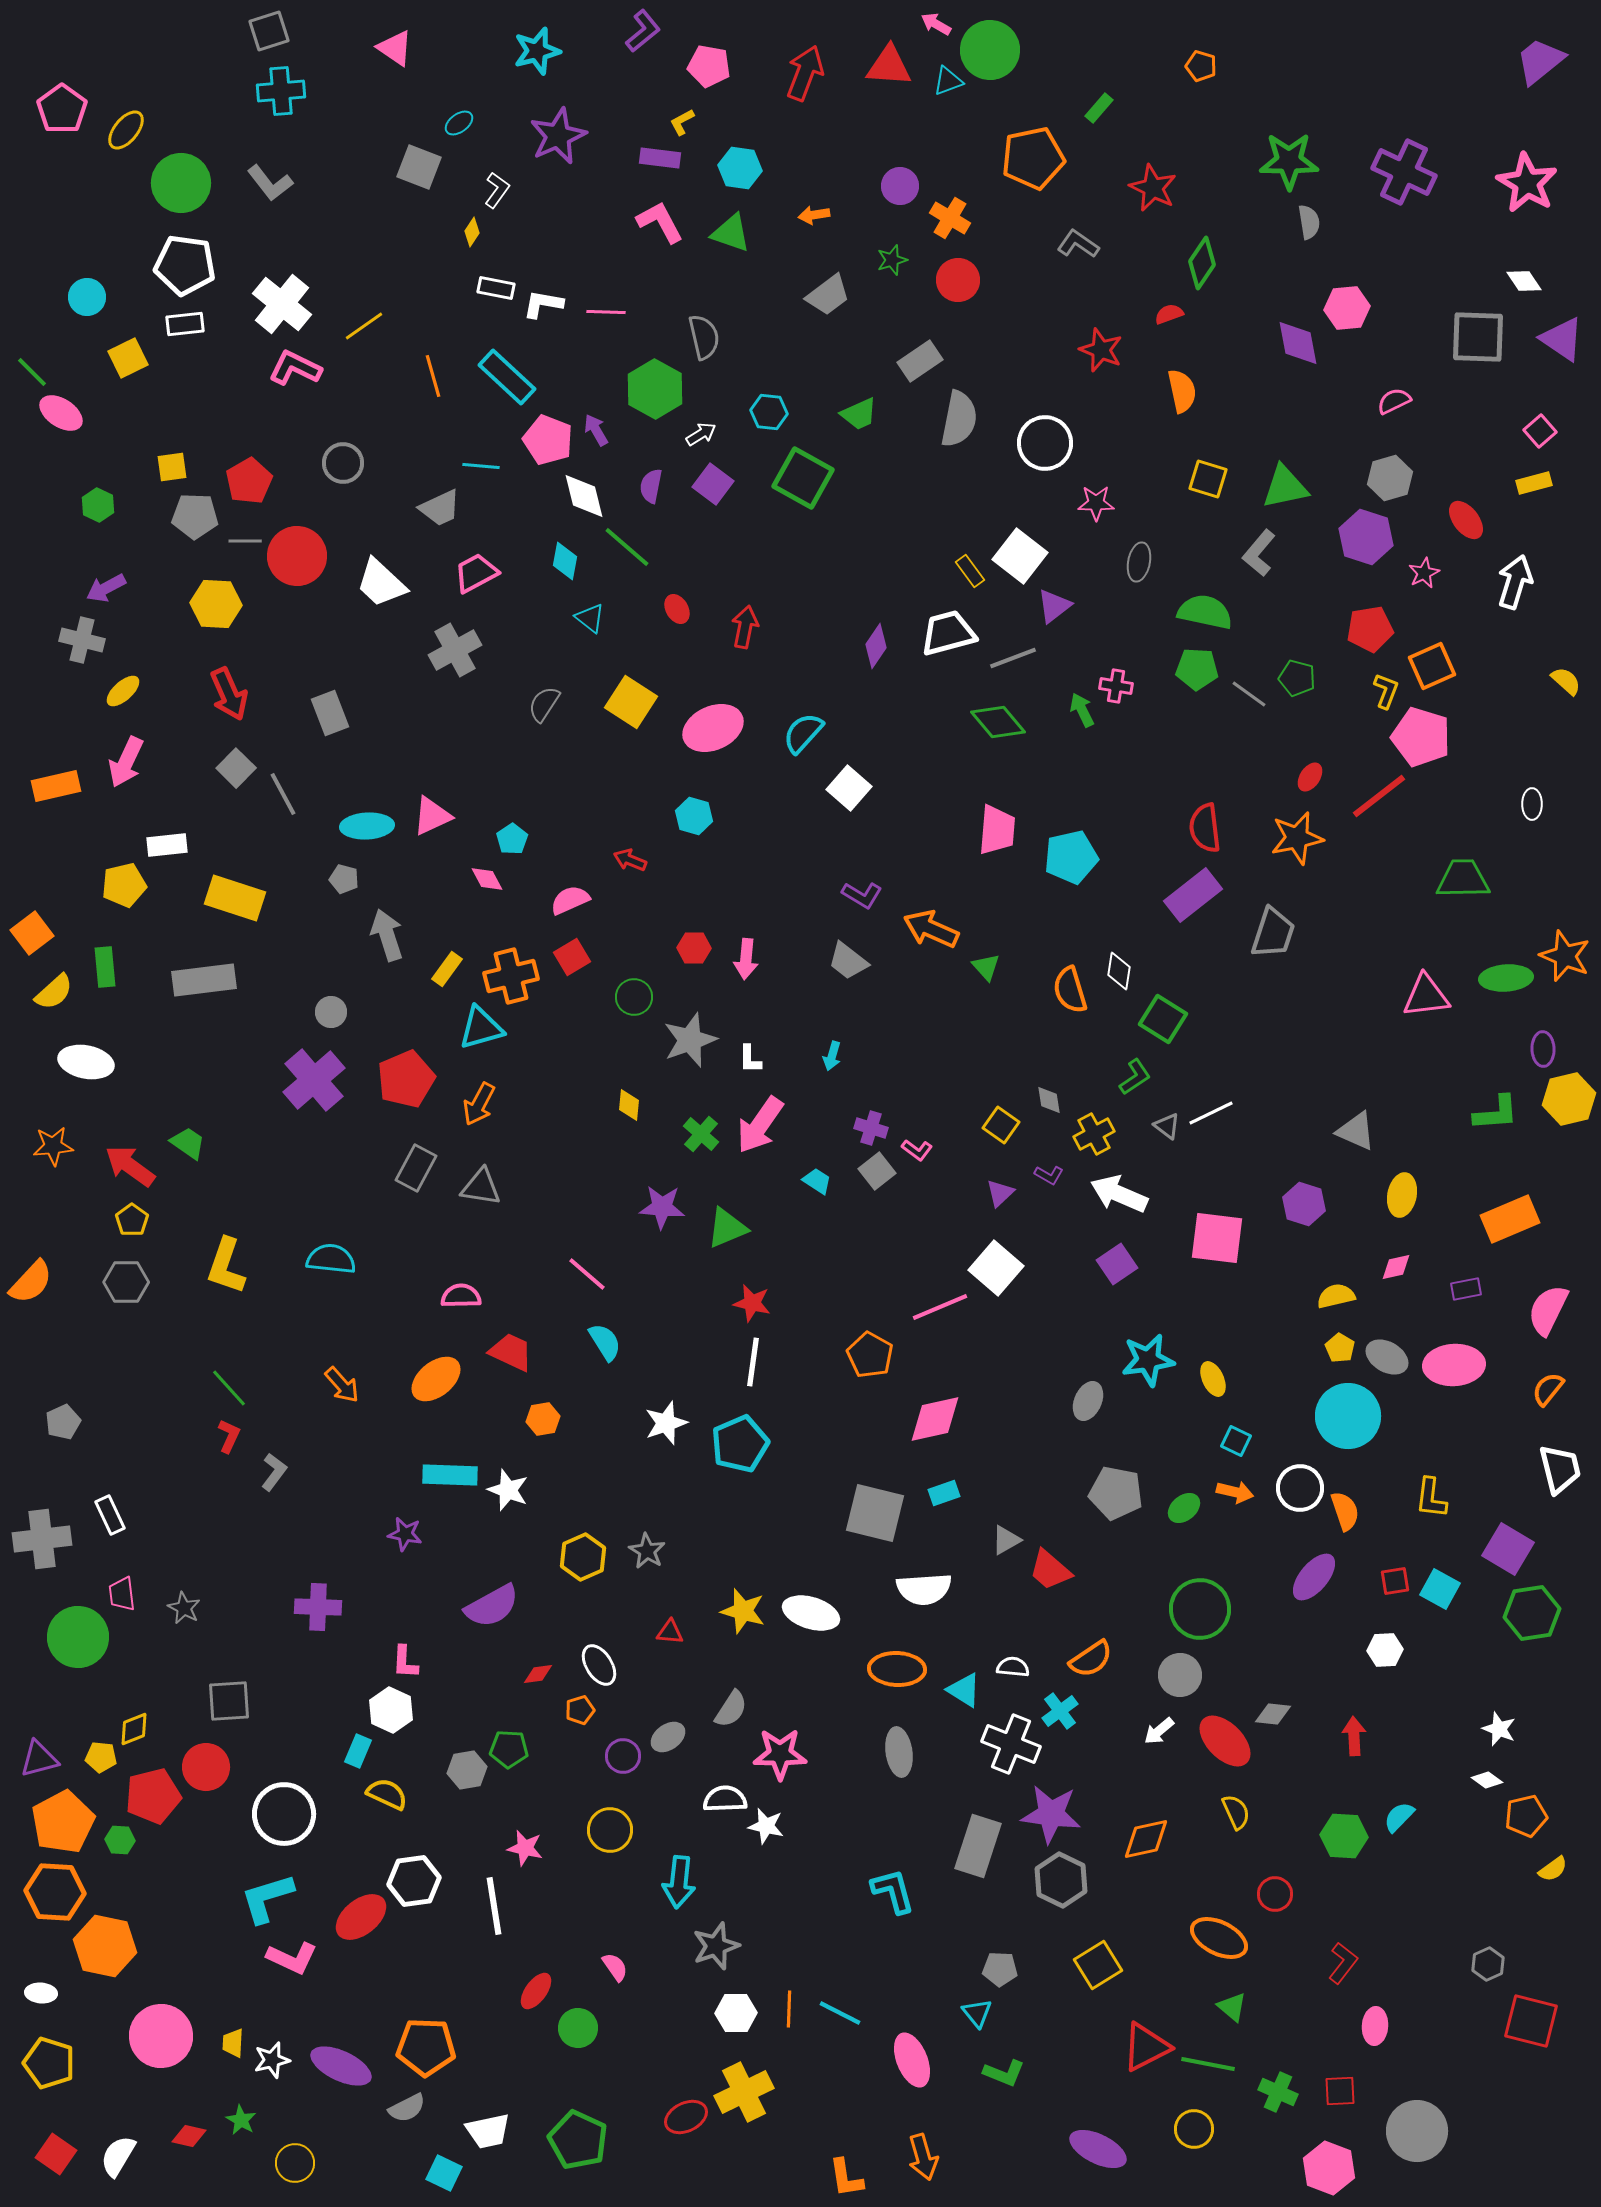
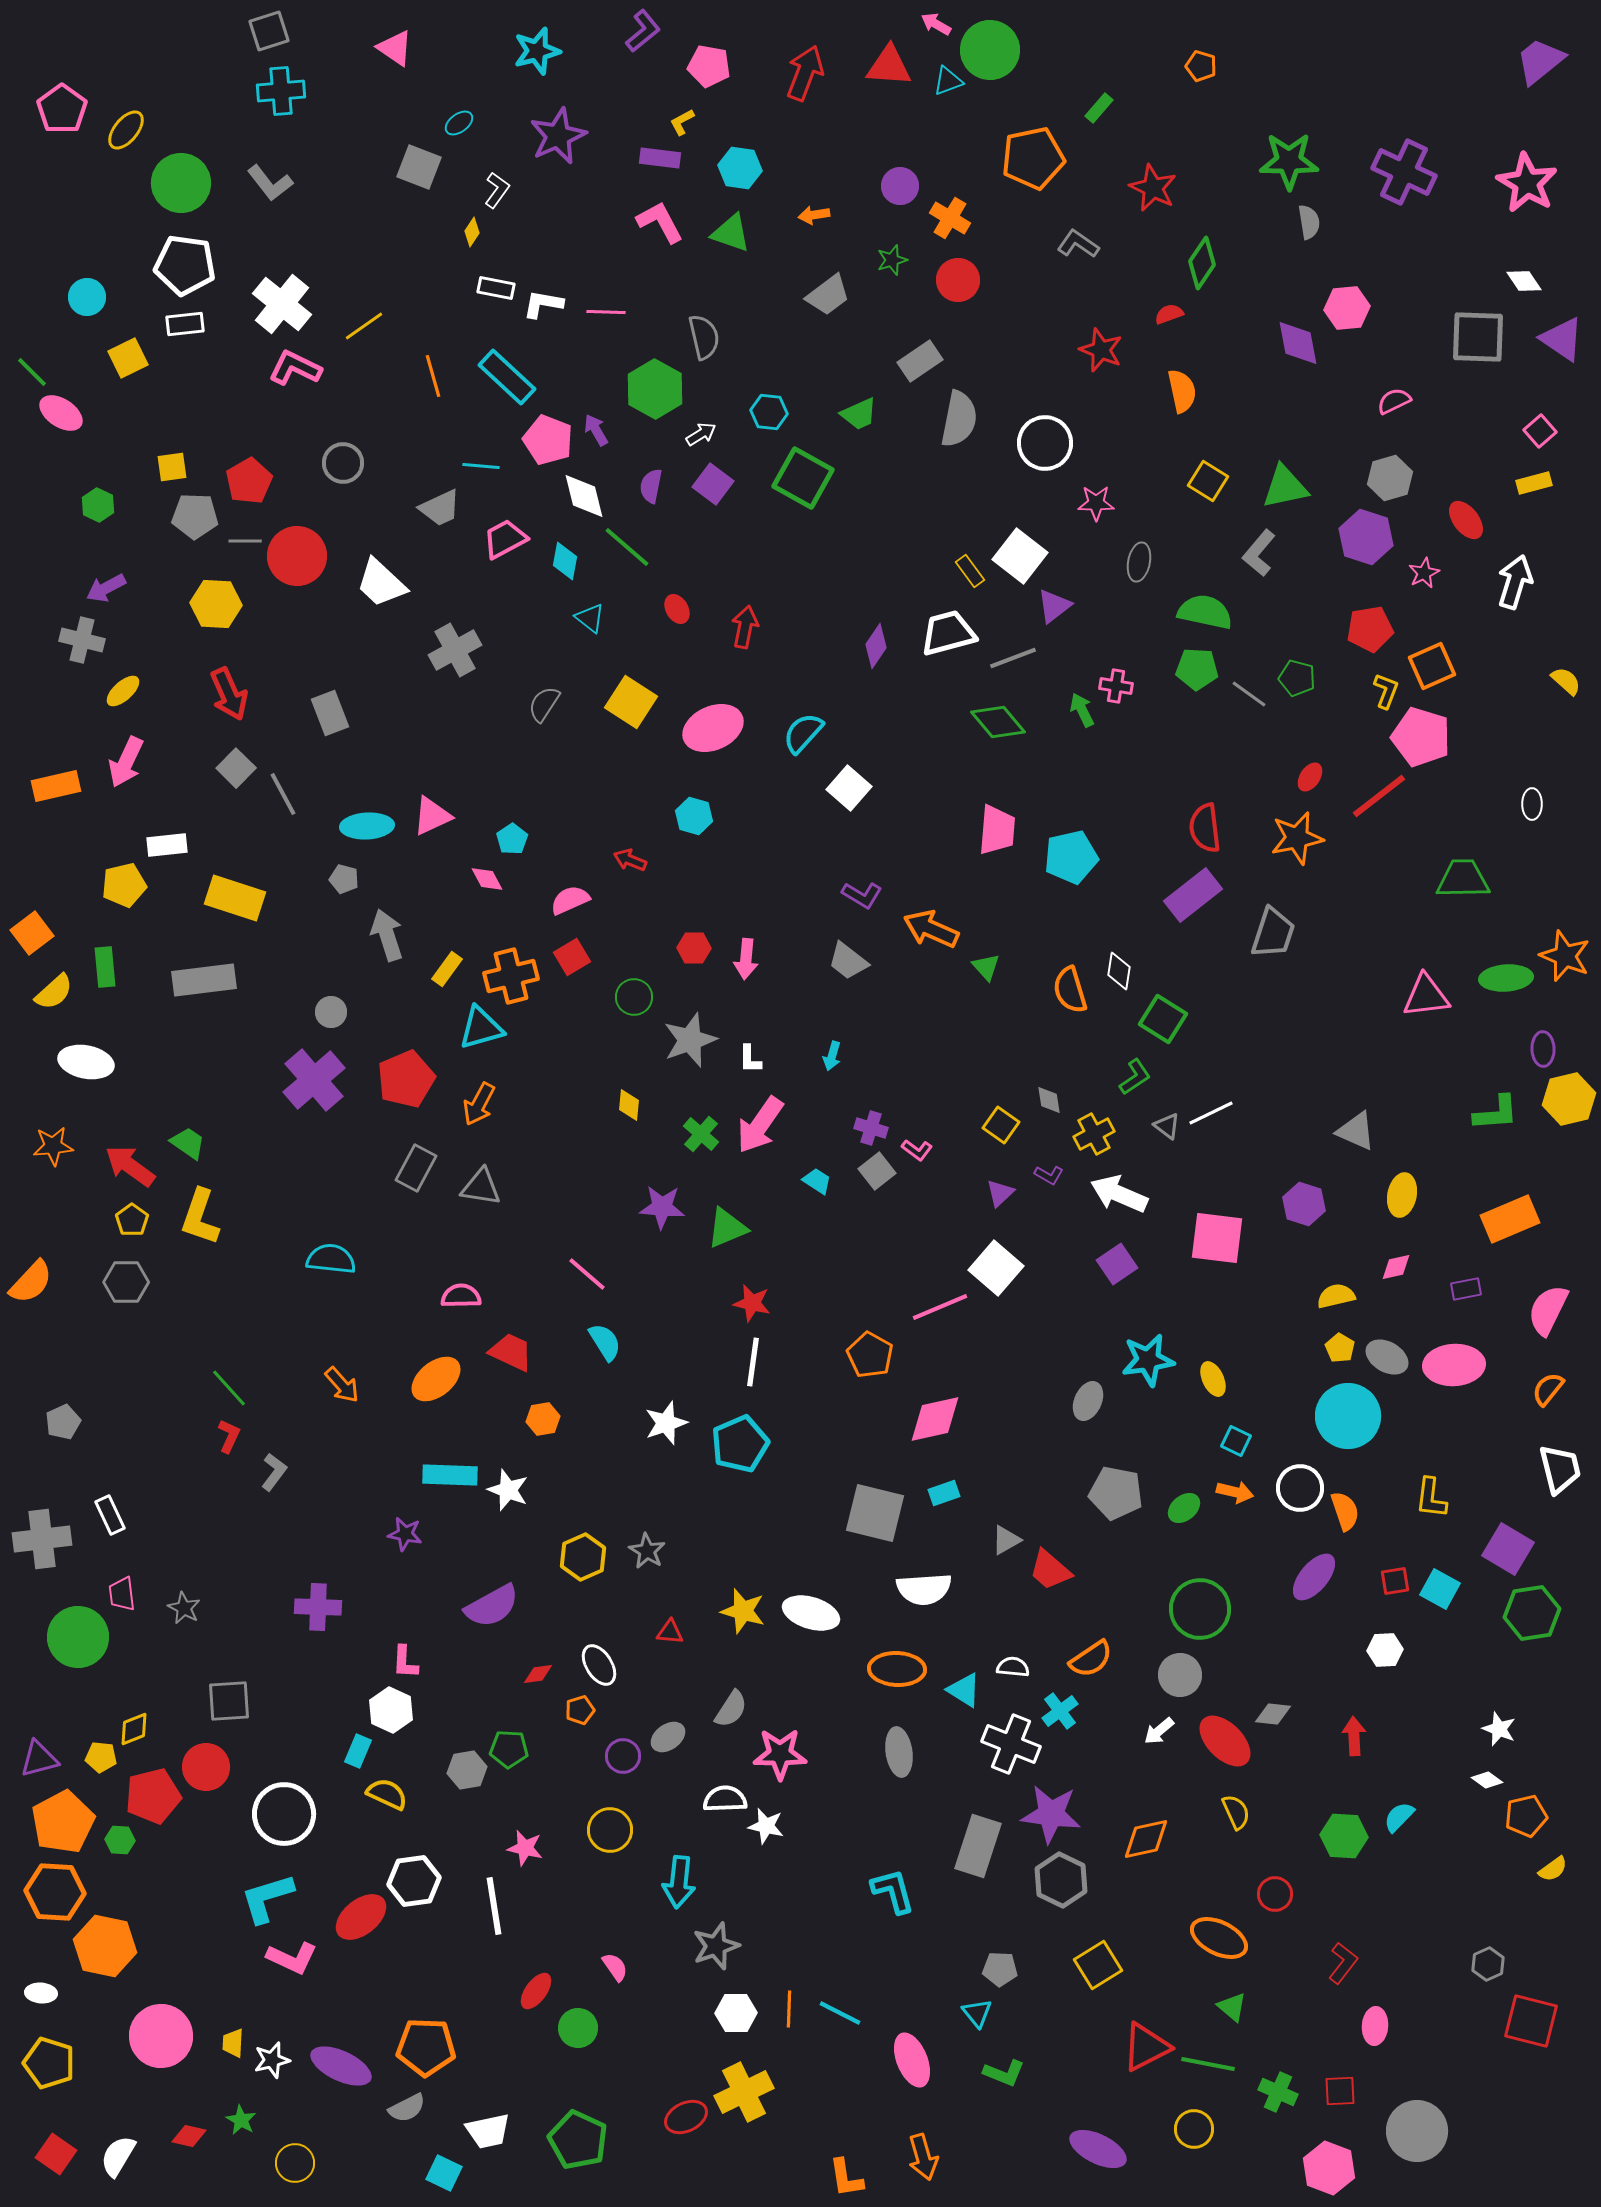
yellow square at (1208, 479): moved 2 px down; rotated 15 degrees clockwise
pink trapezoid at (476, 573): moved 29 px right, 34 px up
yellow L-shape at (226, 1266): moved 26 px left, 49 px up
